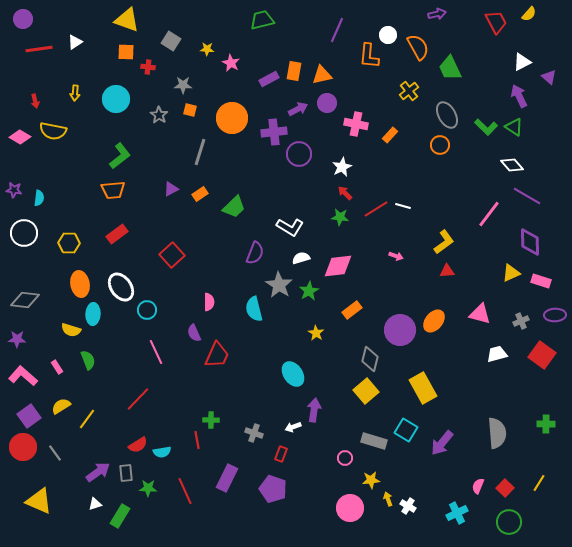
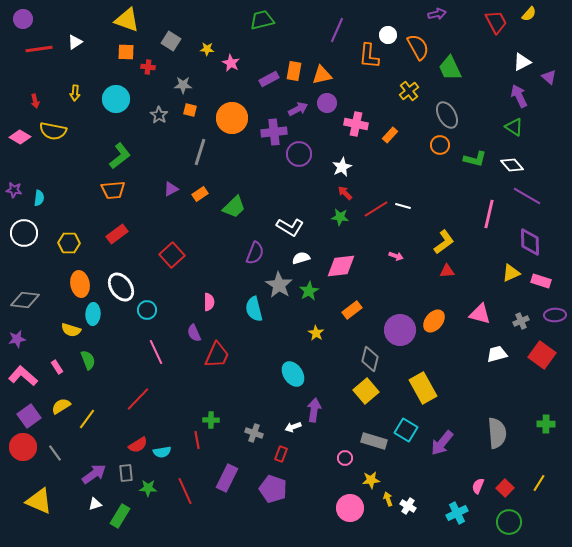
green L-shape at (486, 127): moved 11 px left, 32 px down; rotated 30 degrees counterclockwise
pink line at (489, 214): rotated 24 degrees counterclockwise
pink diamond at (338, 266): moved 3 px right
purple star at (17, 339): rotated 12 degrees counterclockwise
purple arrow at (98, 472): moved 4 px left, 2 px down
